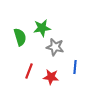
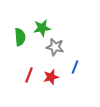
green semicircle: rotated 12 degrees clockwise
blue line: rotated 16 degrees clockwise
red line: moved 4 px down
red star: rotated 21 degrees counterclockwise
